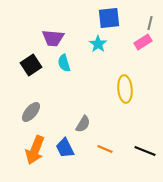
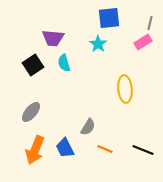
black square: moved 2 px right
gray semicircle: moved 5 px right, 3 px down
black line: moved 2 px left, 1 px up
